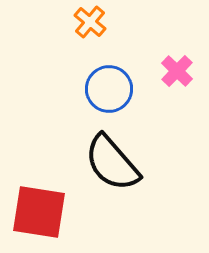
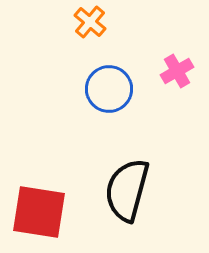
pink cross: rotated 16 degrees clockwise
black semicircle: moved 15 px right, 27 px down; rotated 56 degrees clockwise
